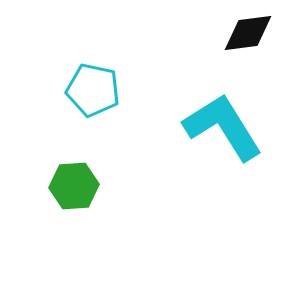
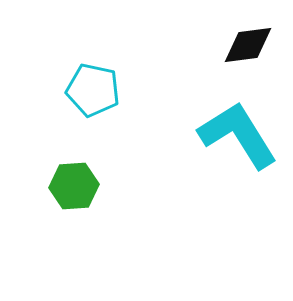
black diamond: moved 12 px down
cyan L-shape: moved 15 px right, 8 px down
